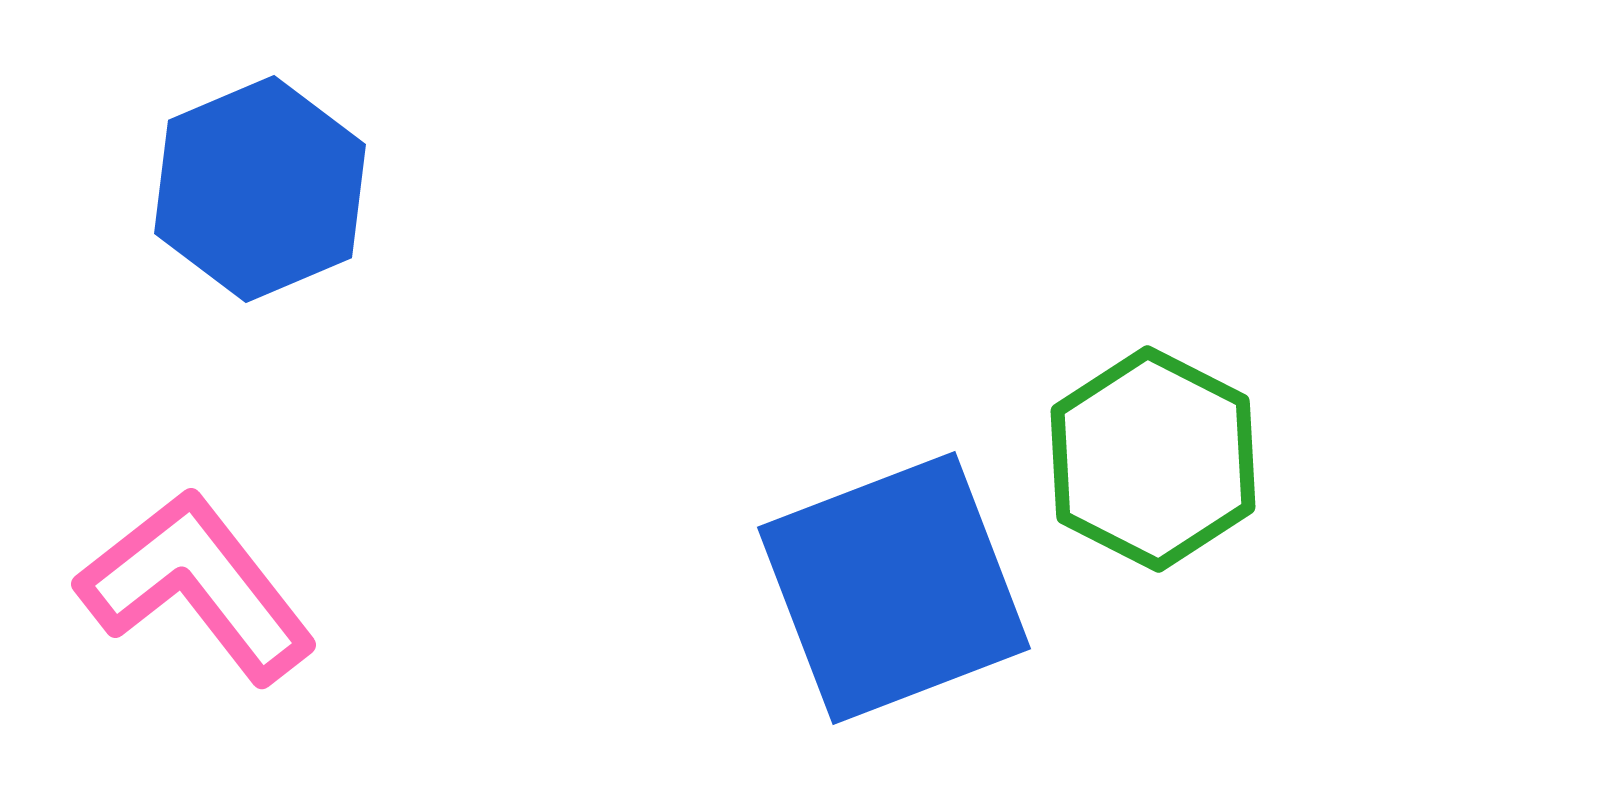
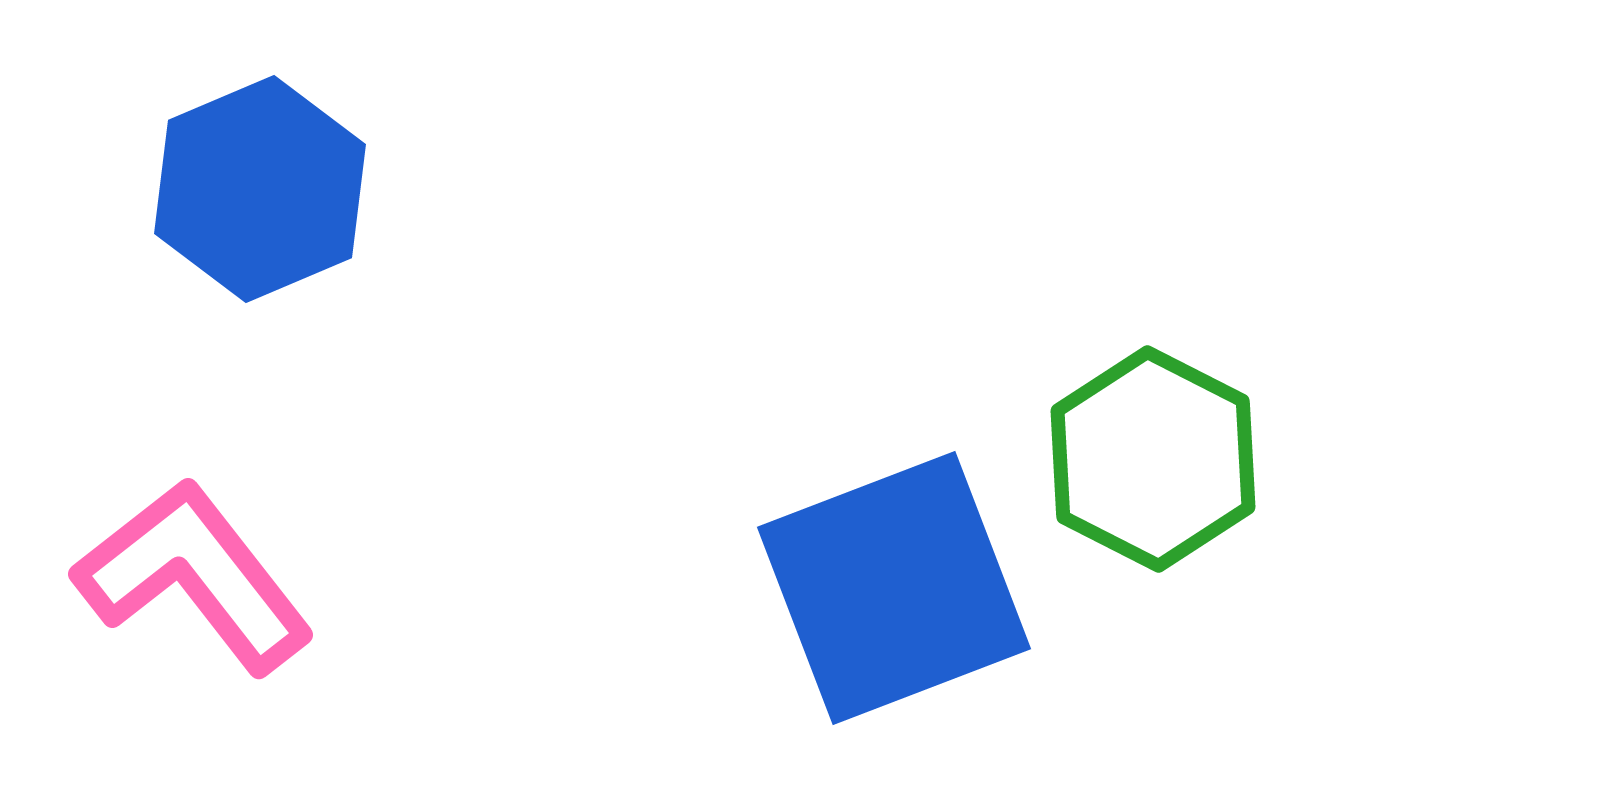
pink L-shape: moved 3 px left, 10 px up
